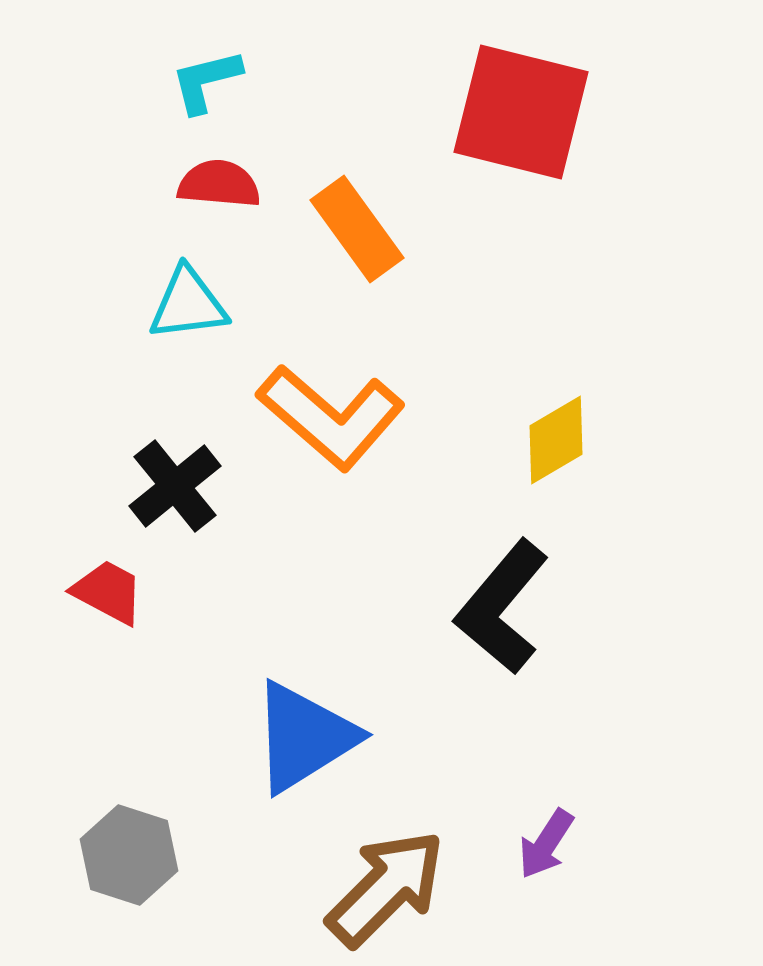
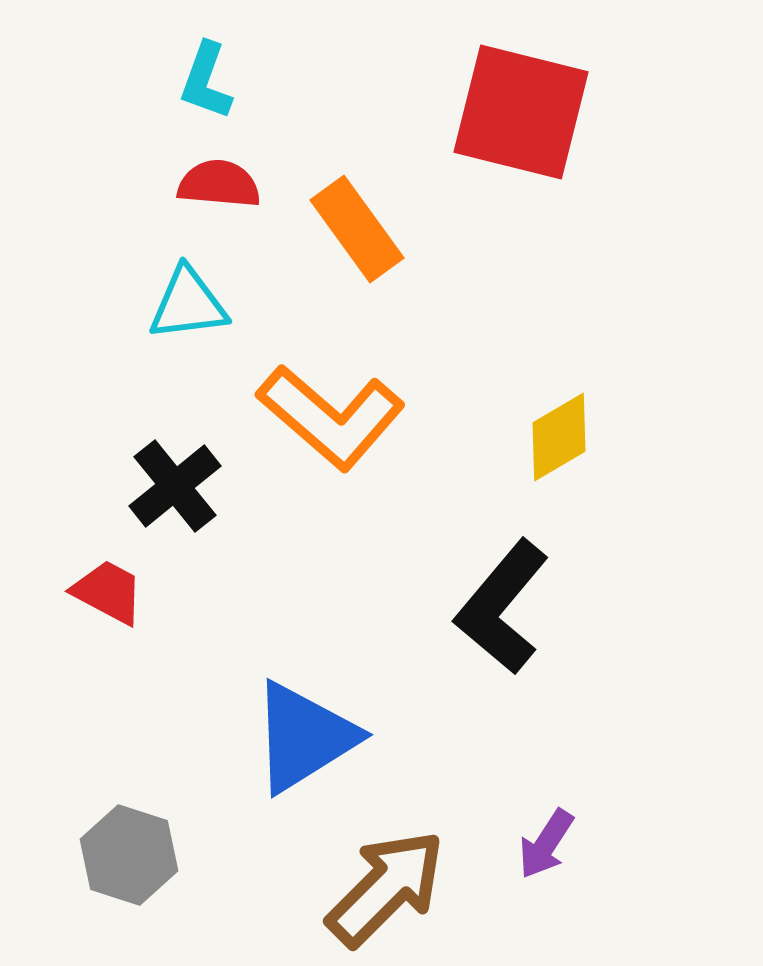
cyan L-shape: rotated 56 degrees counterclockwise
yellow diamond: moved 3 px right, 3 px up
